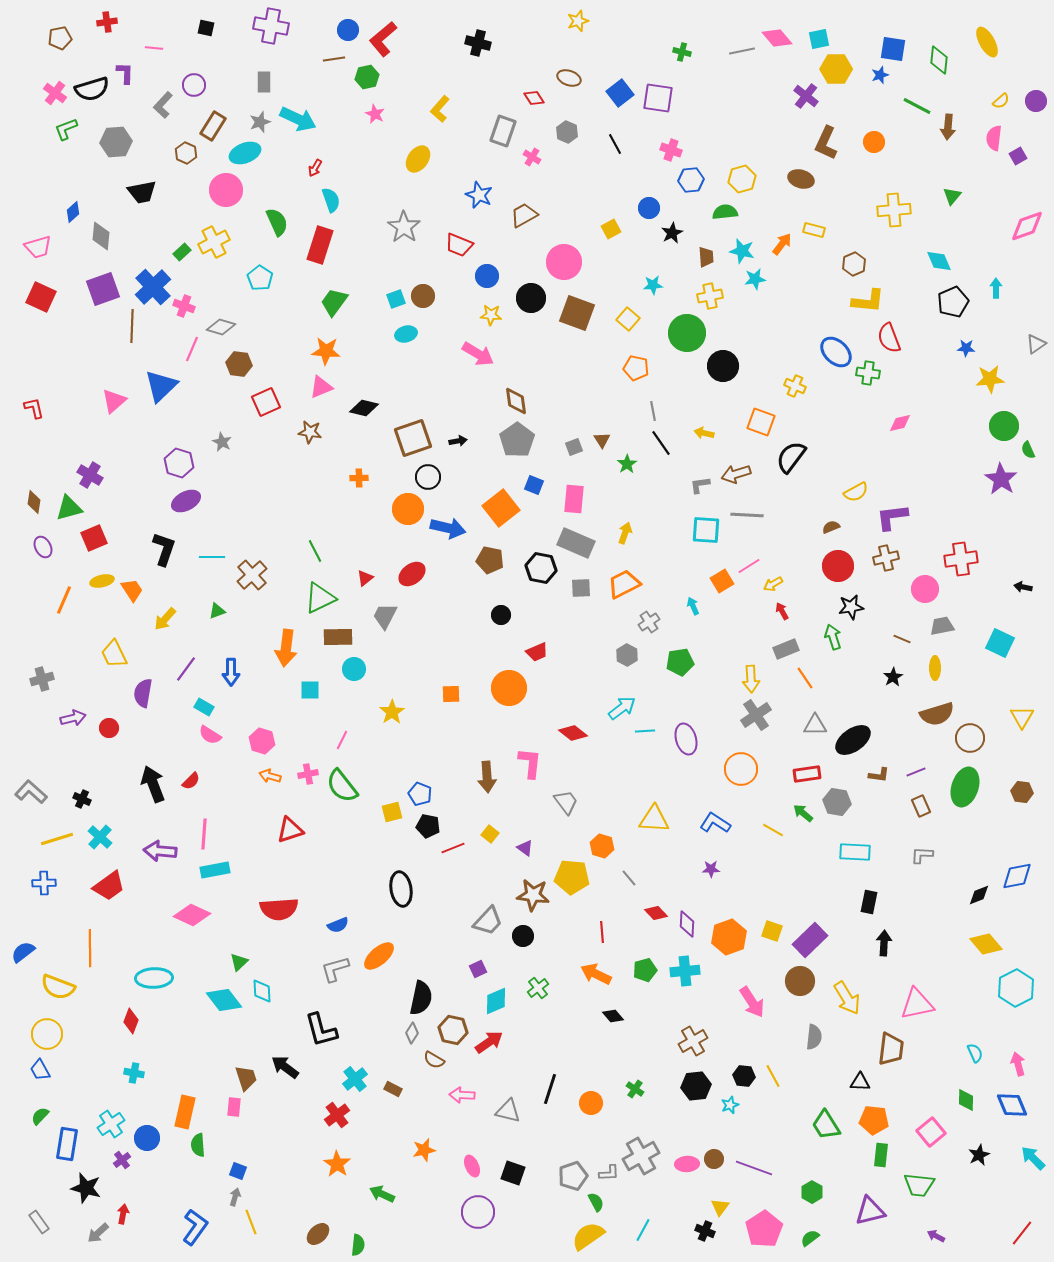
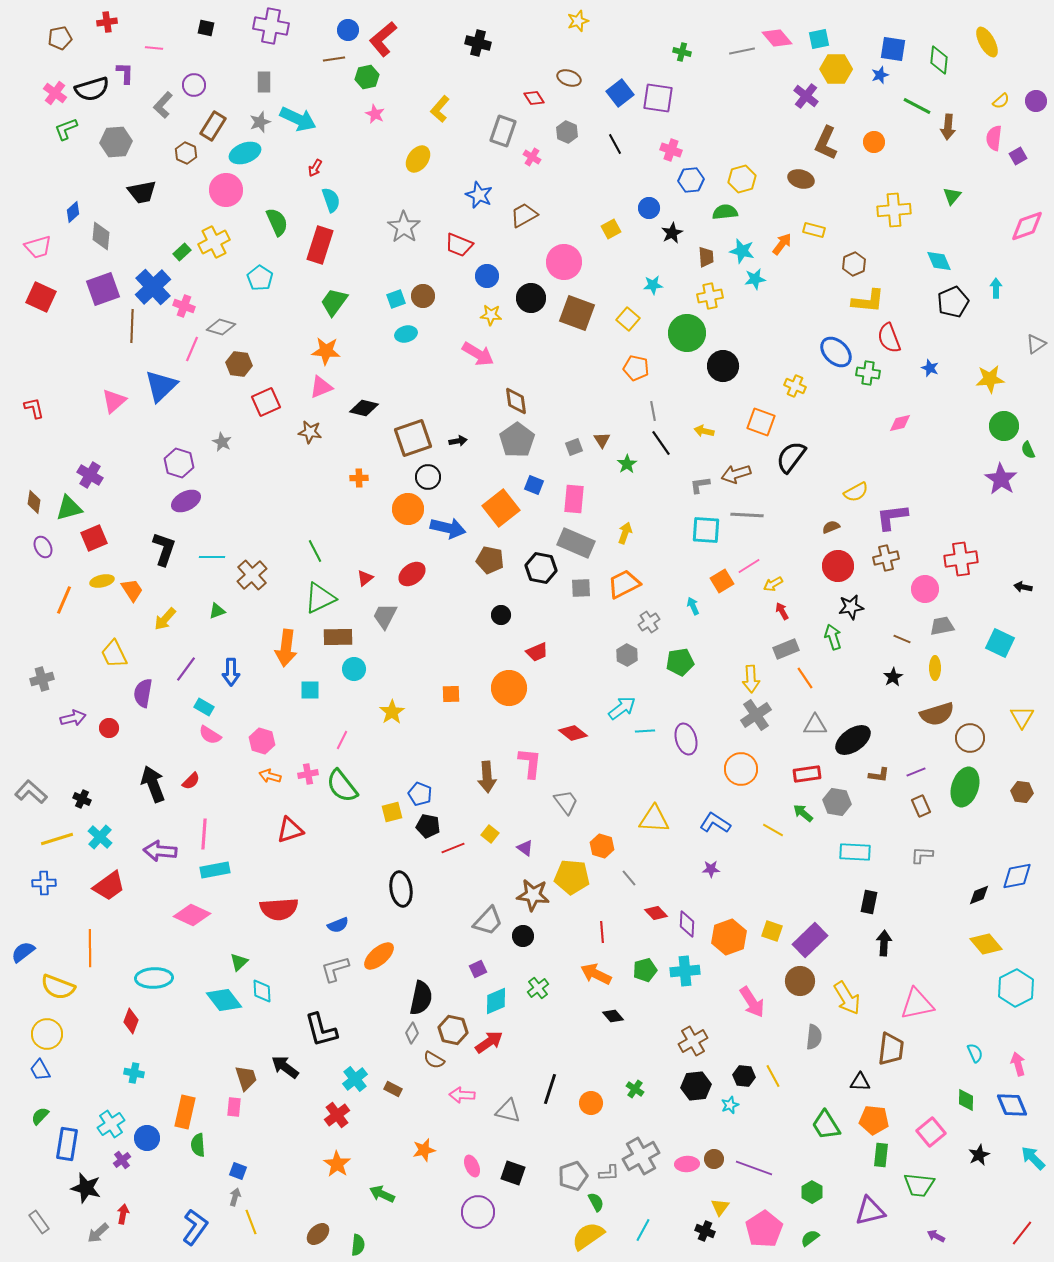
blue star at (966, 348): moved 36 px left, 20 px down; rotated 18 degrees clockwise
yellow arrow at (704, 433): moved 2 px up
